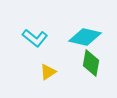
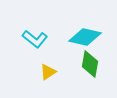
cyan L-shape: moved 1 px down
green diamond: moved 1 px left, 1 px down
